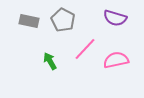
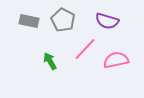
purple semicircle: moved 8 px left, 3 px down
